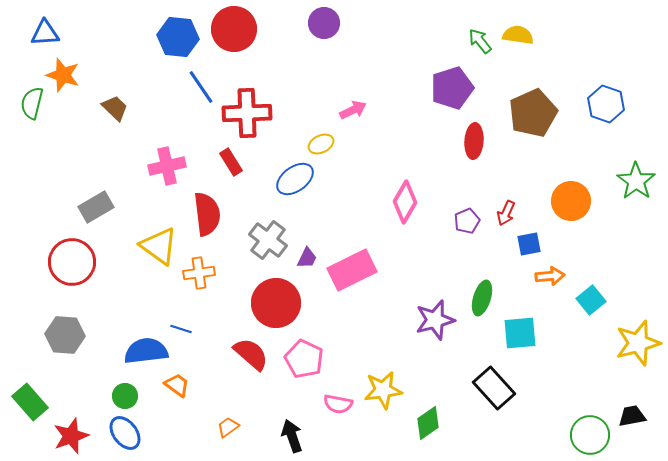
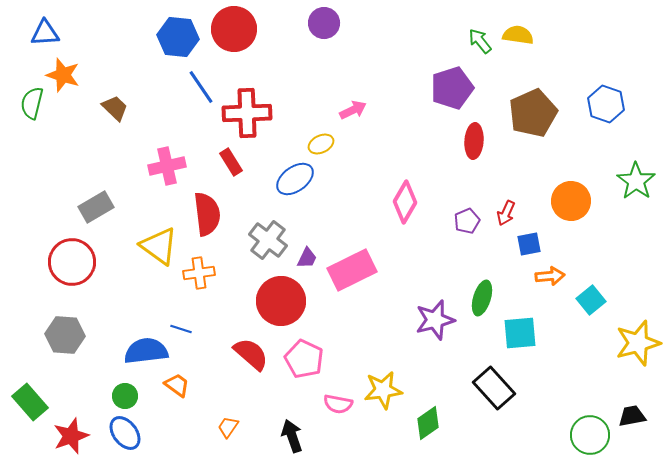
red circle at (276, 303): moved 5 px right, 2 px up
orange trapezoid at (228, 427): rotated 20 degrees counterclockwise
